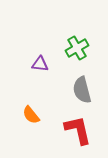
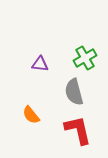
green cross: moved 8 px right, 10 px down
gray semicircle: moved 8 px left, 2 px down
